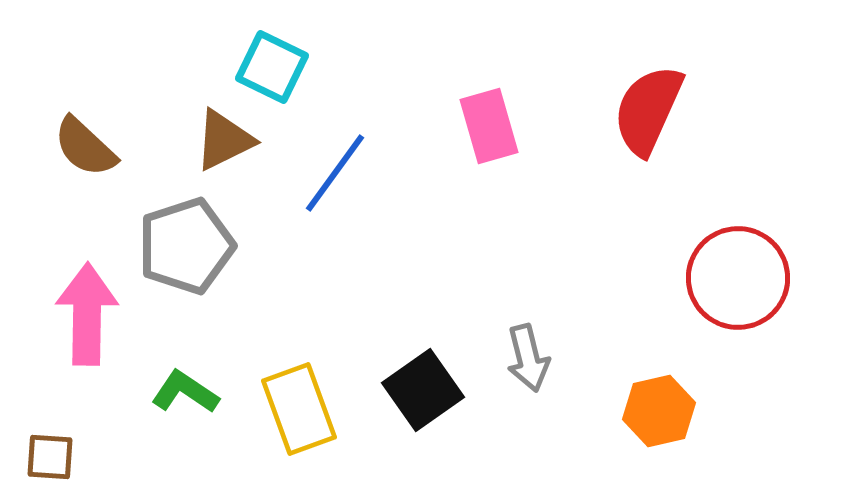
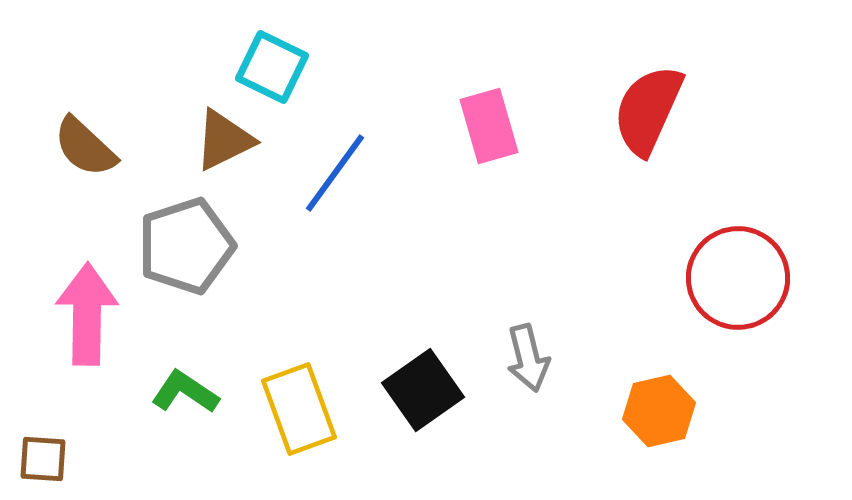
brown square: moved 7 px left, 2 px down
